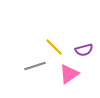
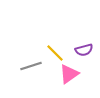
yellow line: moved 1 px right, 6 px down
gray line: moved 4 px left
